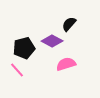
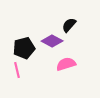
black semicircle: moved 1 px down
pink line: rotated 28 degrees clockwise
